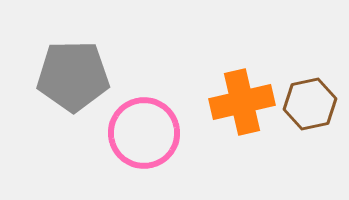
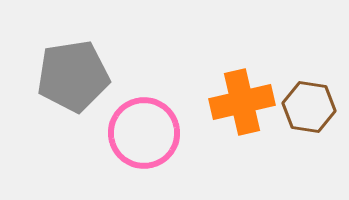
gray pentagon: rotated 8 degrees counterclockwise
brown hexagon: moved 1 px left, 3 px down; rotated 21 degrees clockwise
